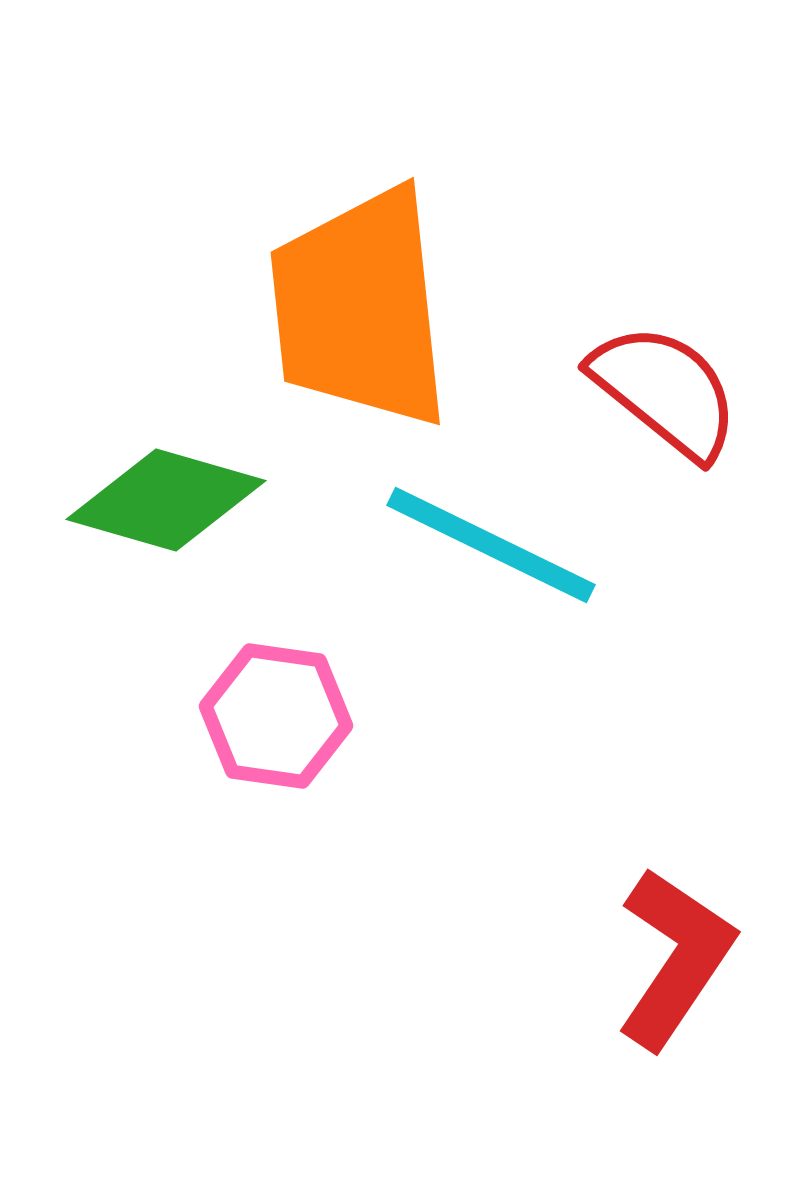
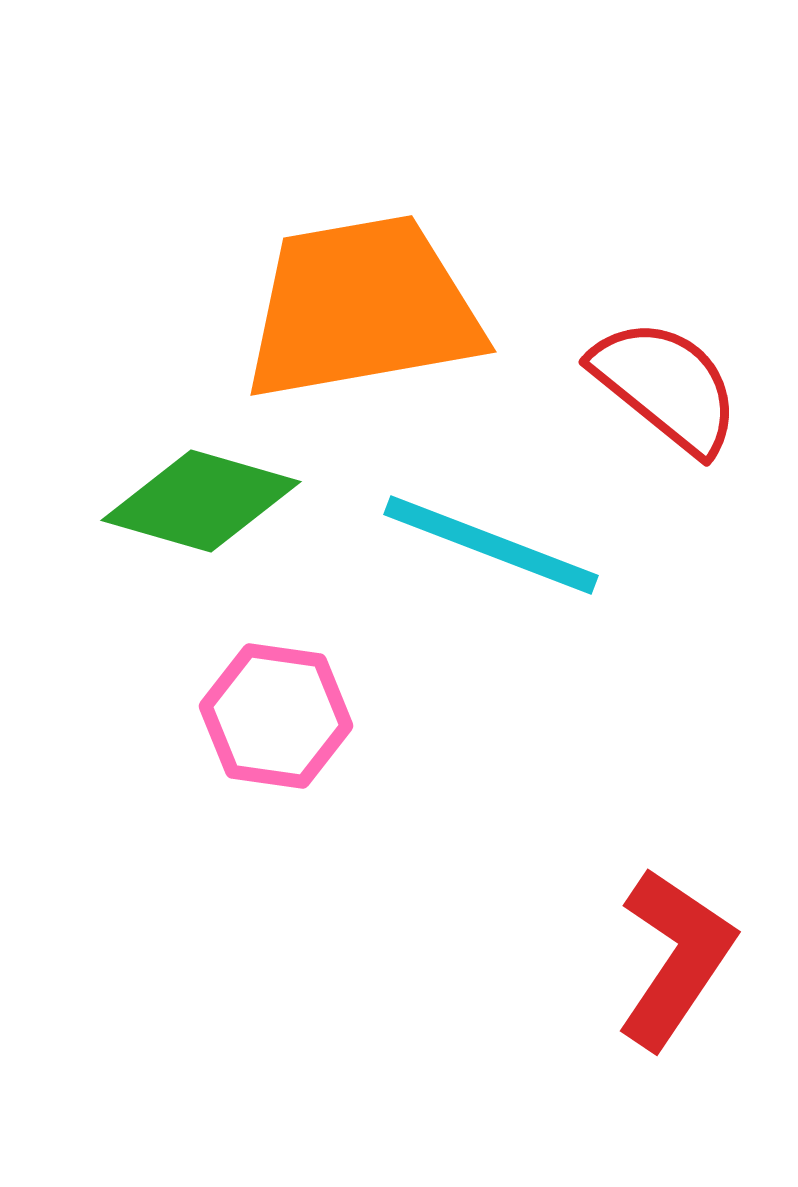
orange trapezoid: moved 2 px right; rotated 86 degrees clockwise
red semicircle: moved 1 px right, 5 px up
green diamond: moved 35 px right, 1 px down
cyan line: rotated 5 degrees counterclockwise
